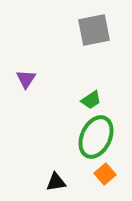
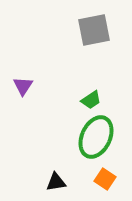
purple triangle: moved 3 px left, 7 px down
orange square: moved 5 px down; rotated 15 degrees counterclockwise
